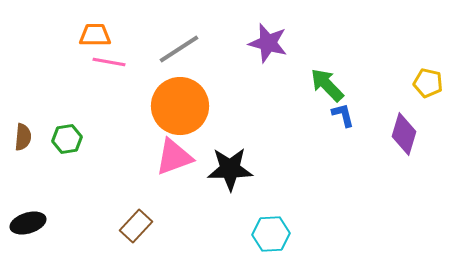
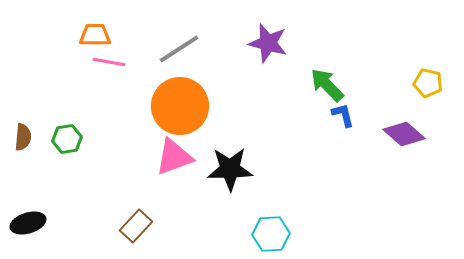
purple diamond: rotated 66 degrees counterclockwise
